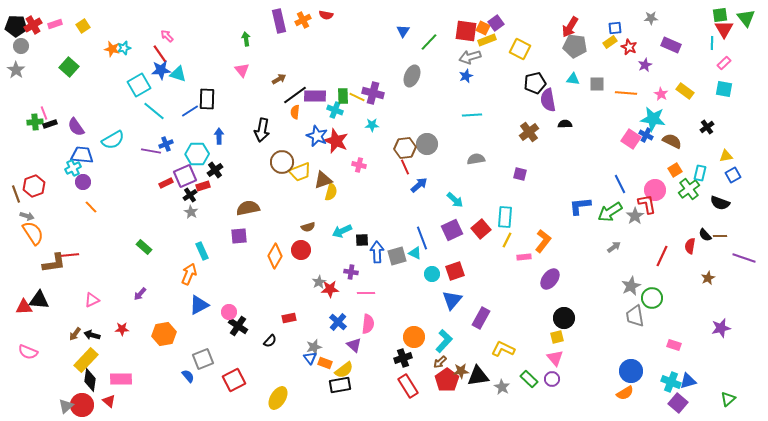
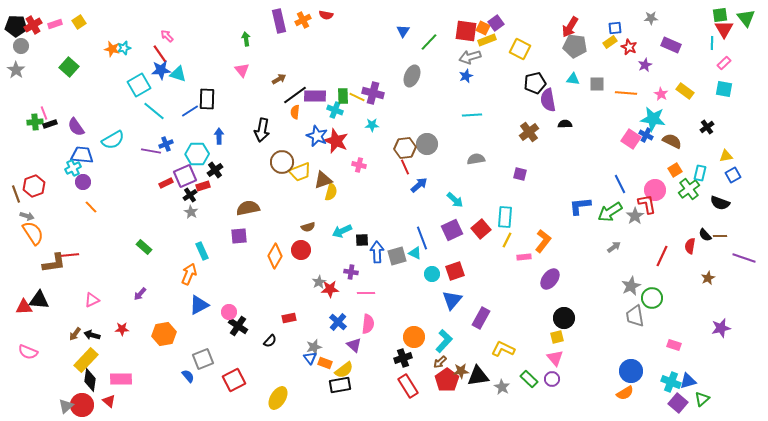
yellow square at (83, 26): moved 4 px left, 4 px up
green triangle at (728, 399): moved 26 px left
